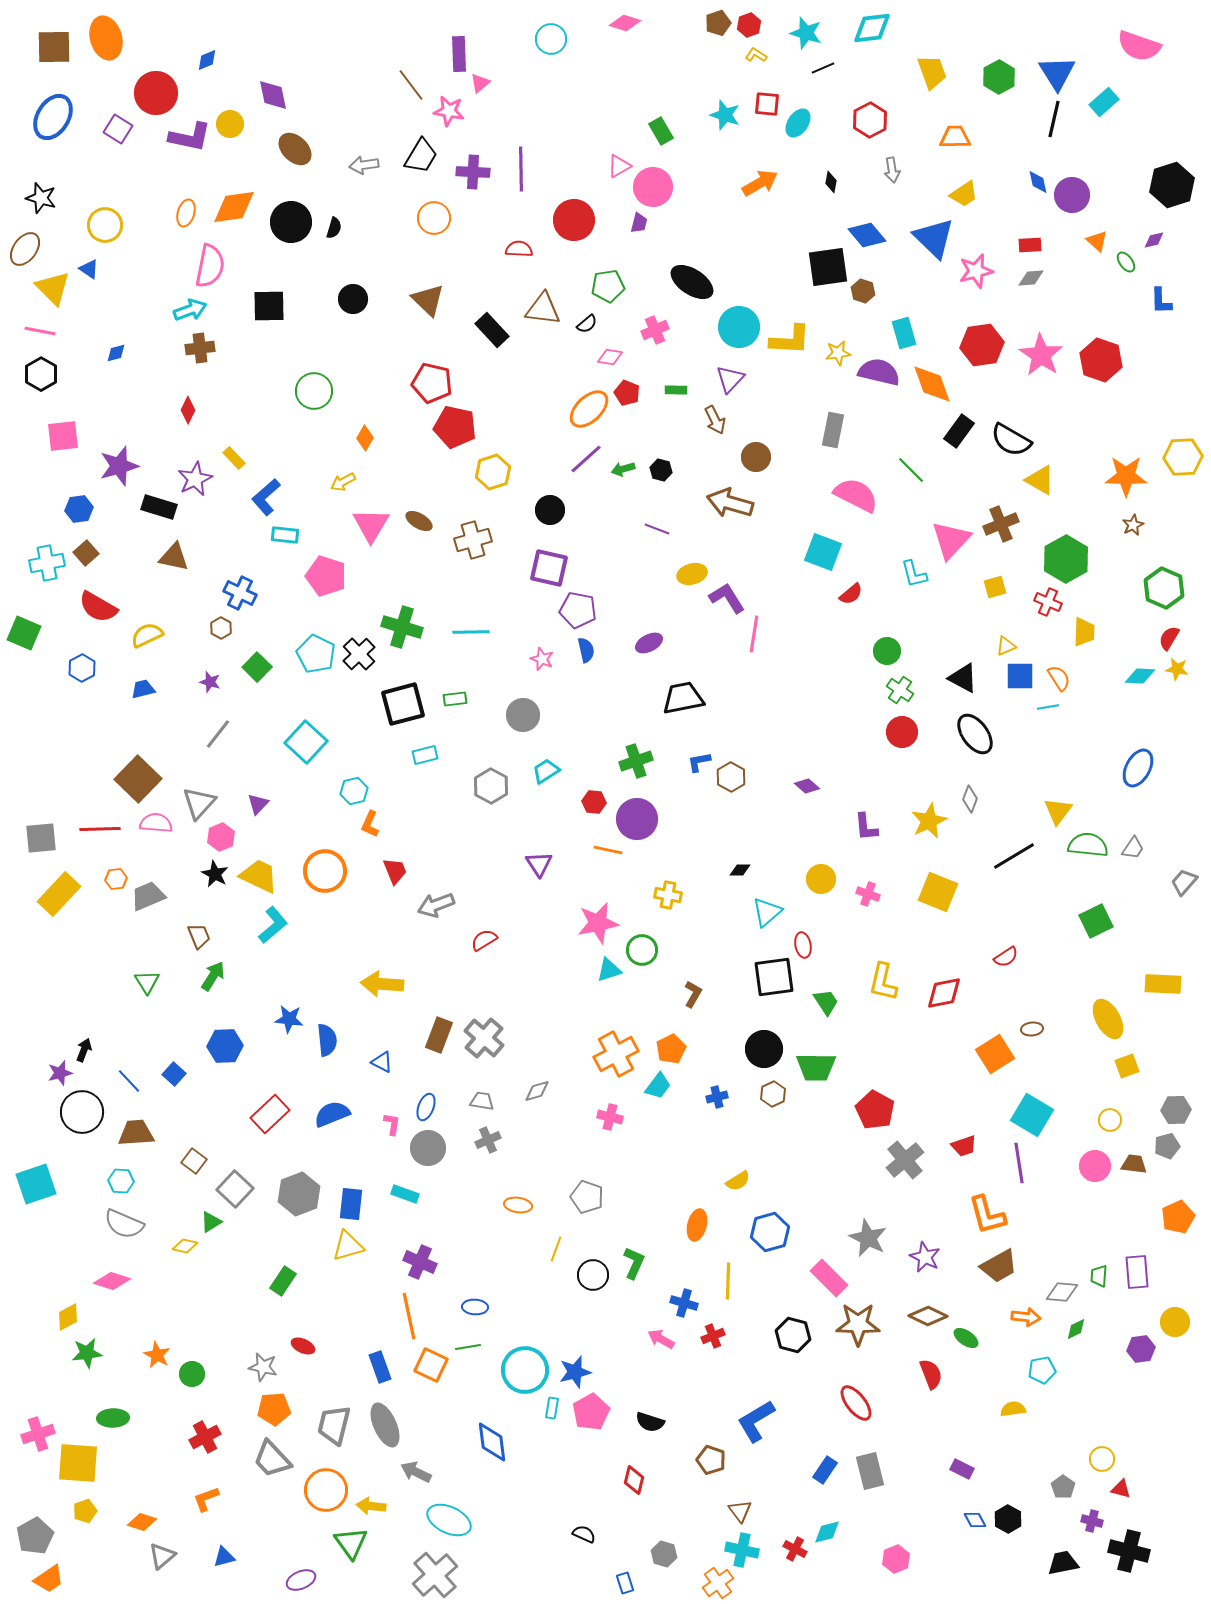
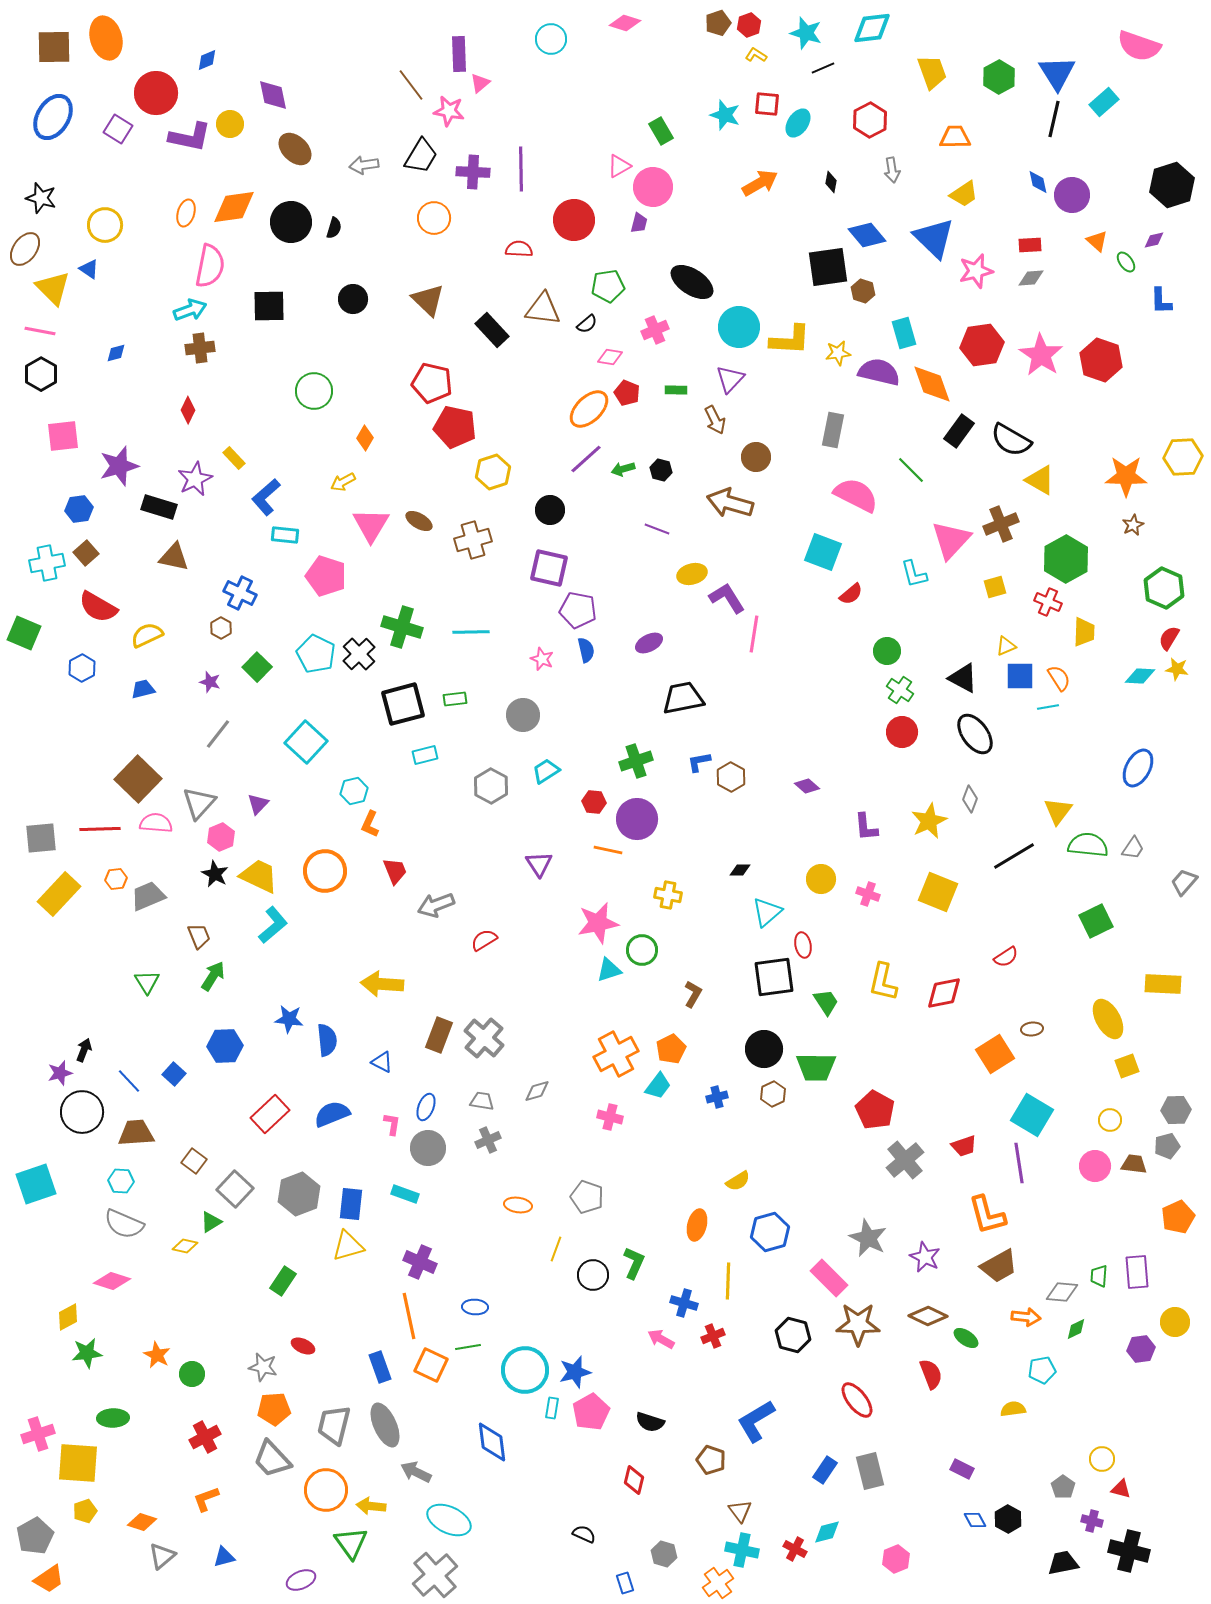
red ellipse at (856, 1403): moved 1 px right, 3 px up
